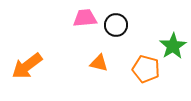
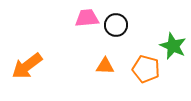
pink trapezoid: moved 2 px right
green star: rotated 16 degrees counterclockwise
orange triangle: moved 6 px right, 3 px down; rotated 12 degrees counterclockwise
